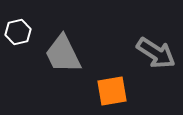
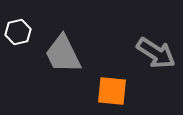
orange square: rotated 16 degrees clockwise
